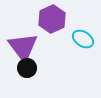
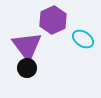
purple hexagon: moved 1 px right, 1 px down
purple triangle: moved 4 px right, 1 px up
